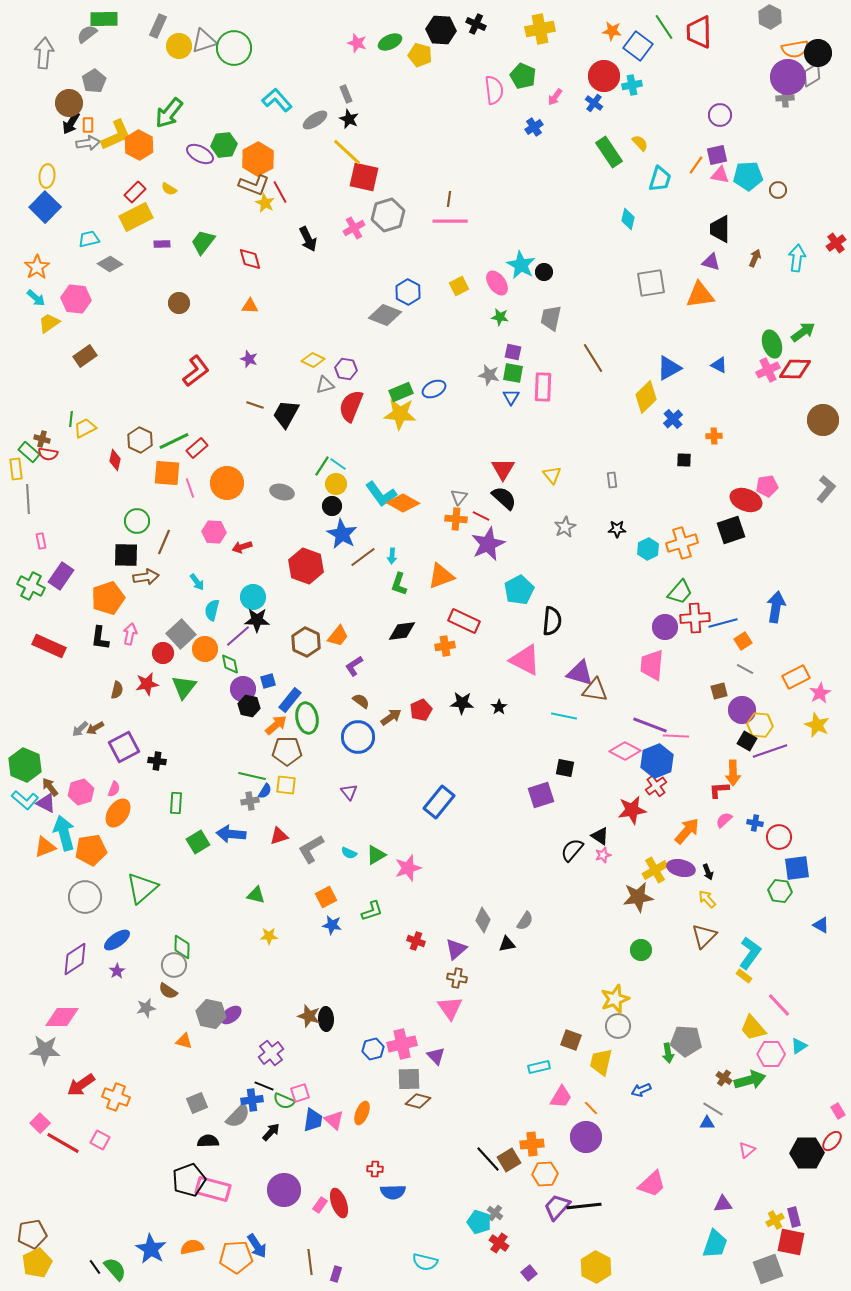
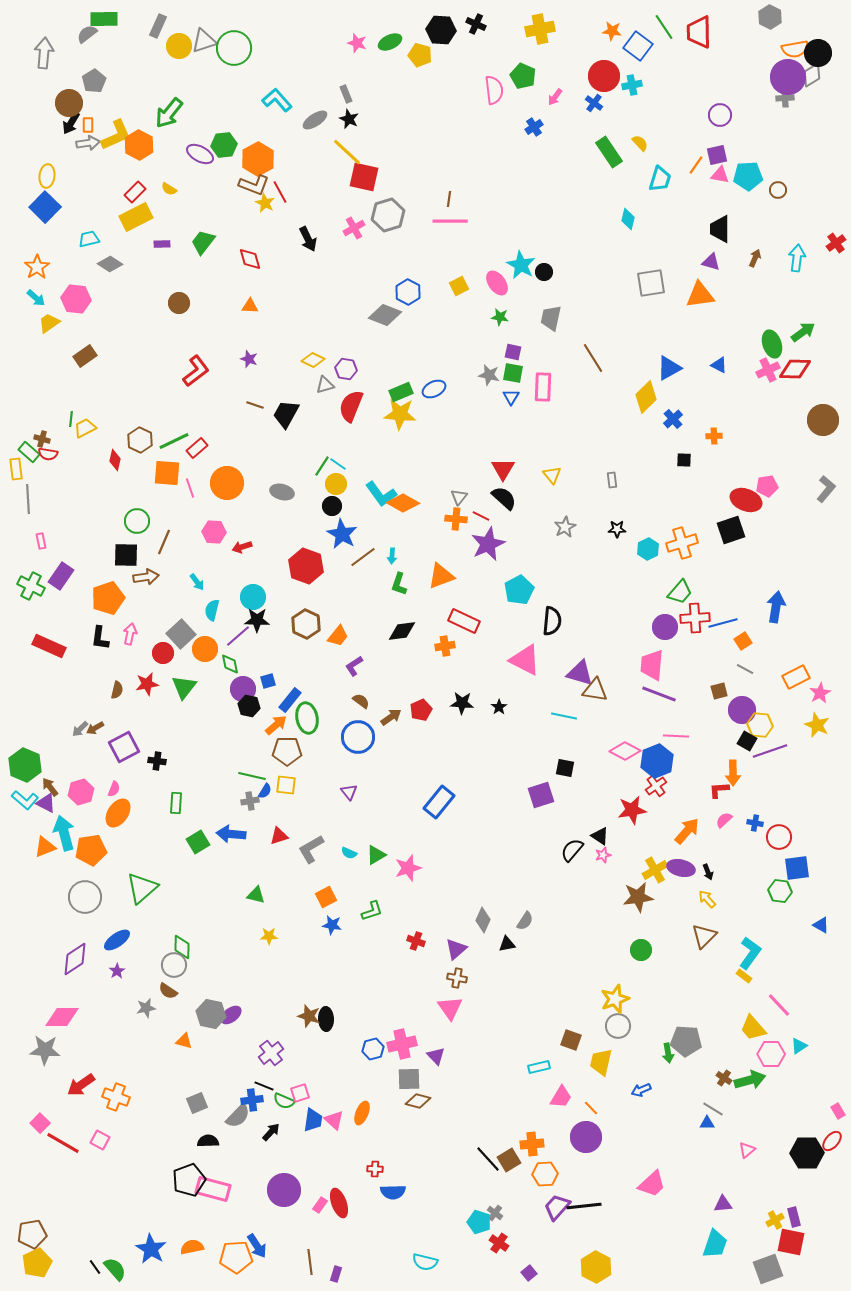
brown hexagon at (306, 642): moved 18 px up
purple line at (650, 725): moved 9 px right, 31 px up
